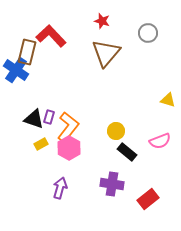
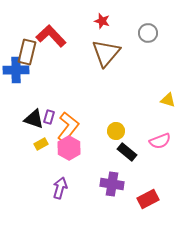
blue cross: rotated 35 degrees counterclockwise
red rectangle: rotated 10 degrees clockwise
